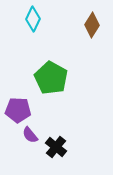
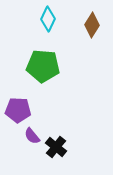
cyan diamond: moved 15 px right
green pentagon: moved 8 px left, 12 px up; rotated 24 degrees counterclockwise
purple semicircle: moved 2 px right, 1 px down
